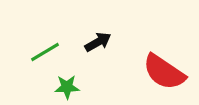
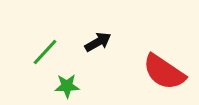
green line: rotated 16 degrees counterclockwise
green star: moved 1 px up
